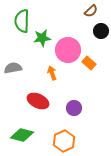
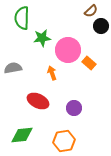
green semicircle: moved 3 px up
black circle: moved 5 px up
green diamond: rotated 20 degrees counterclockwise
orange hexagon: rotated 15 degrees clockwise
